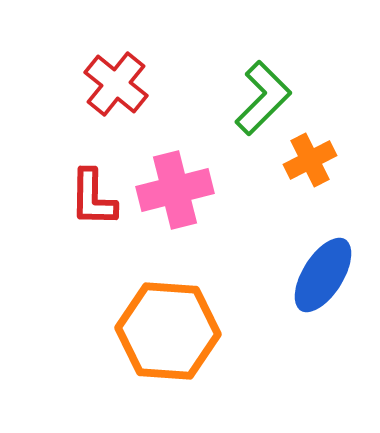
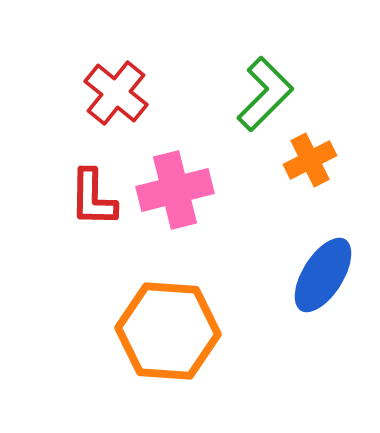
red cross: moved 9 px down
green L-shape: moved 2 px right, 4 px up
